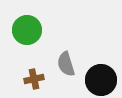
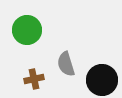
black circle: moved 1 px right
